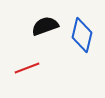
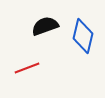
blue diamond: moved 1 px right, 1 px down
